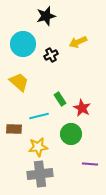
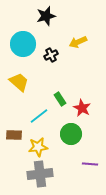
cyan line: rotated 24 degrees counterclockwise
brown rectangle: moved 6 px down
